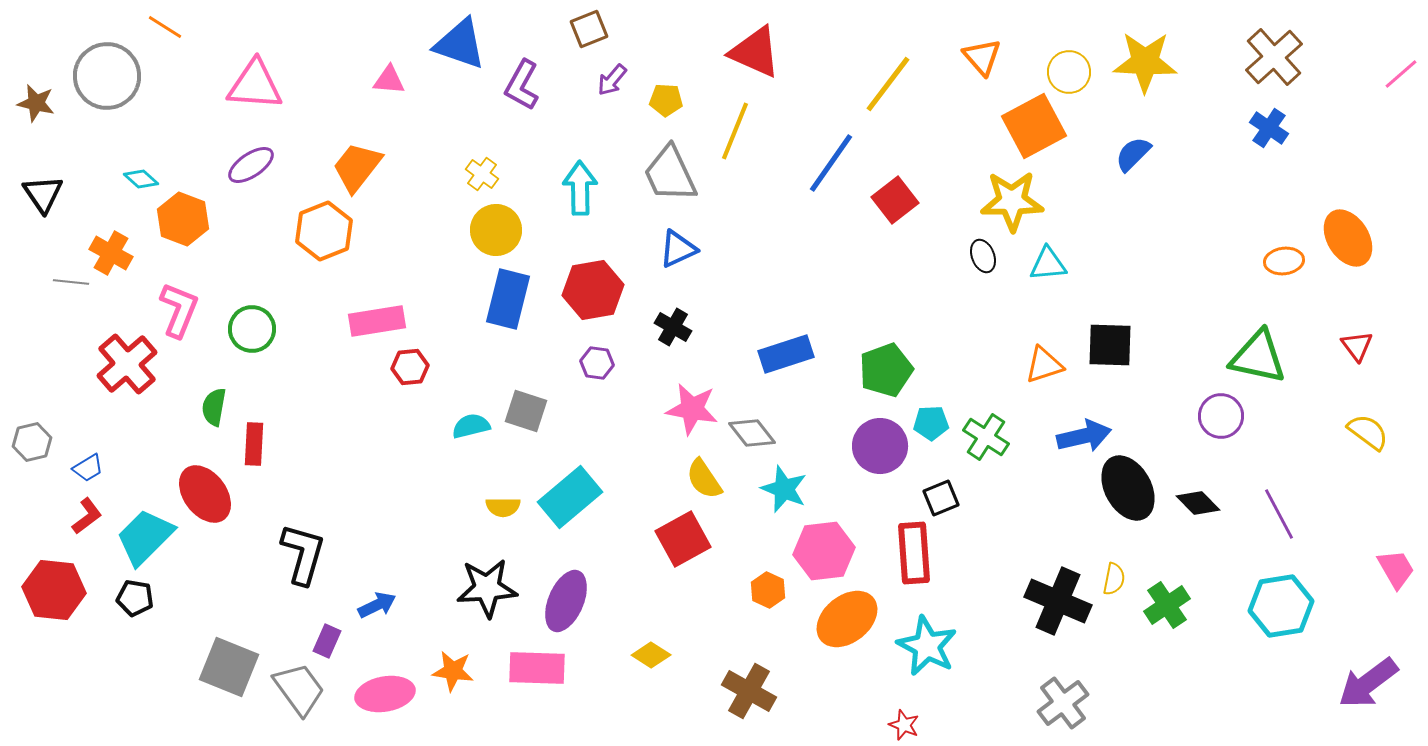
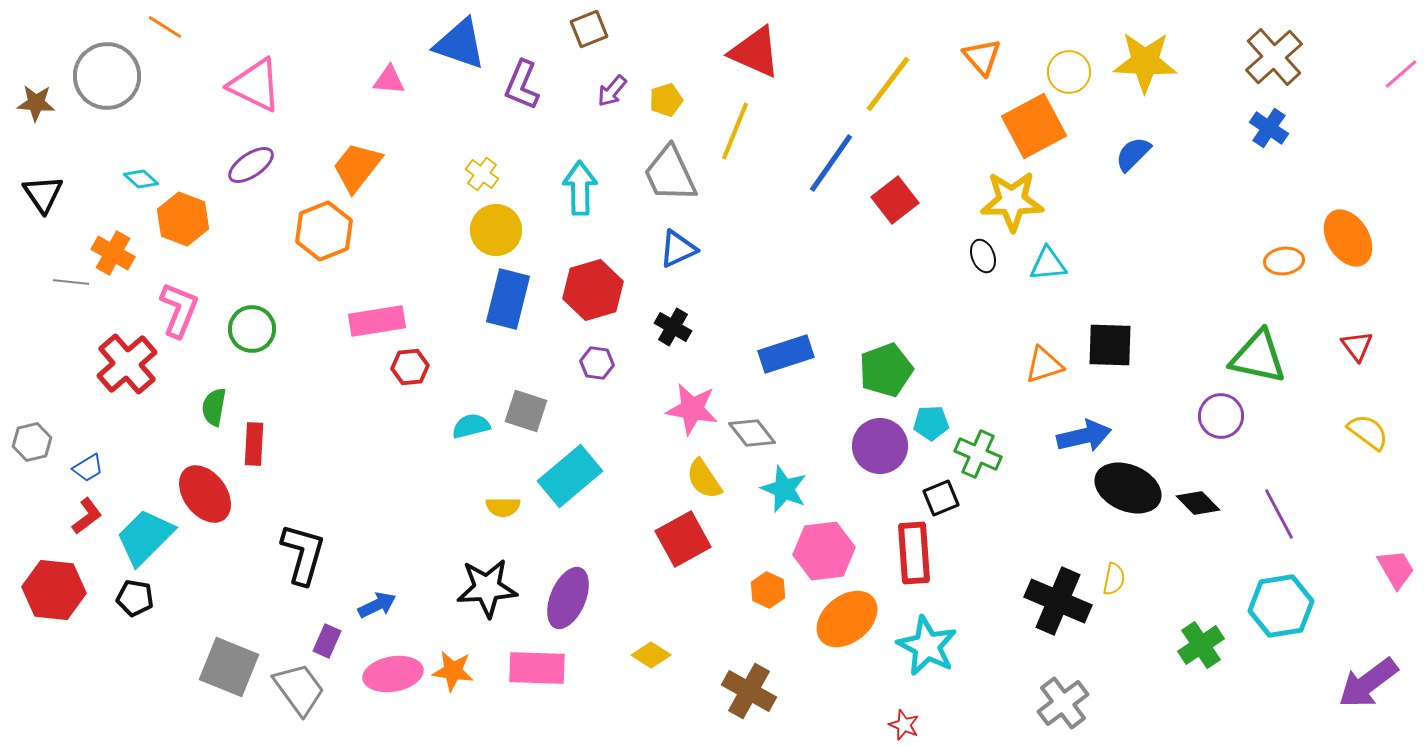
purple arrow at (612, 80): moved 11 px down
pink triangle at (255, 85): rotated 22 degrees clockwise
purple L-shape at (522, 85): rotated 6 degrees counterclockwise
yellow pentagon at (666, 100): rotated 20 degrees counterclockwise
brown star at (36, 103): rotated 9 degrees counterclockwise
orange cross at (111, 253): moved 2 px right
red hexagon at (593, 290): rotated 6 degrees counterclockwise
green cross at (986, 437): moved 8 px left, 17 px down; rotated 9 degrees counterclockwise
black ellipse at (1128, 488): rotated 38 degrees counterclockwise
cyan rectangle at (570, 497): moved 21 px up
purple ellipse at (566, 601): moved 2 px right, 3 px up
green cross at (1167, 605): moved 34 px right, 40 px down
pink ellipse at (385, 694): moved 8 px right, 20 px up
